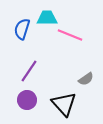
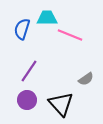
black triangle: moved 3 px left
